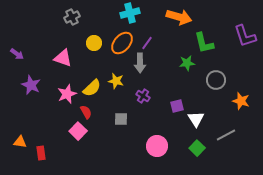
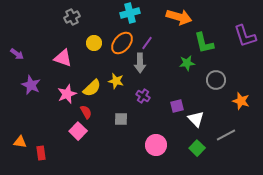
white triangle: rotated 12 degrees counterclockwise
pink circle: moved 1 px left, 1 px up
